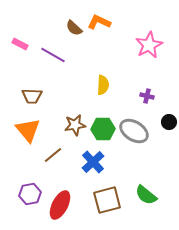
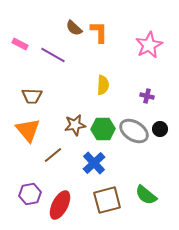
orange L-shape: moved 10 px down; rotated 65 degrees clockwise
black circle: moved 9 px left, 7 px down
blue cross: moved 1 px right, 1 px down
